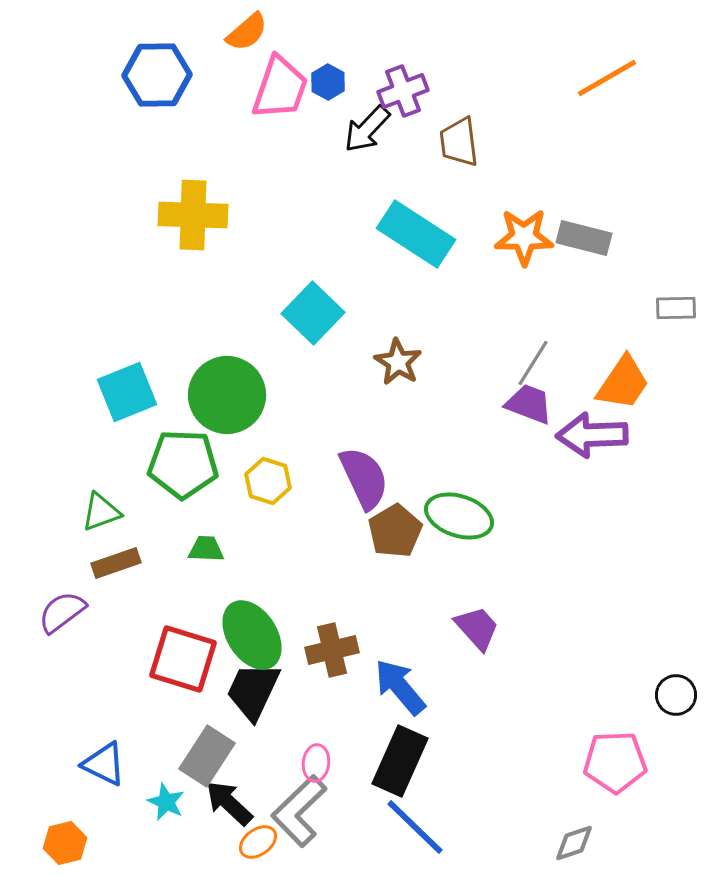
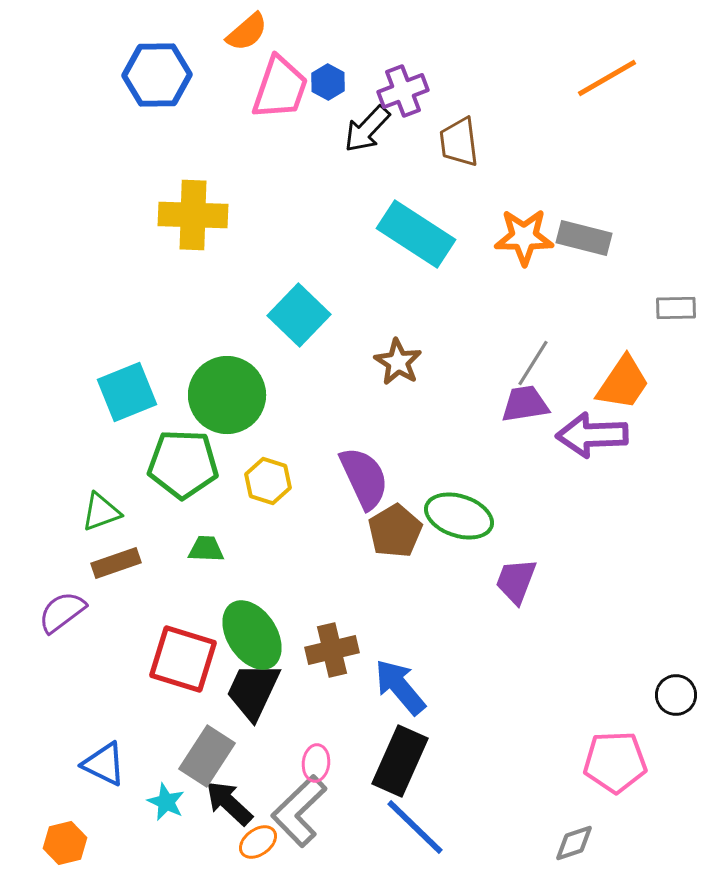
cyan square at (313, 313): moved 14 px left, 2 px down
purple trapezoid at (529, 404): moved 4 px left; rotated 30 degrees counterclockwise
purple trapezoid at (477, 628): moved 39 px right, 47 px up; rotated 117 degrees counterclockwise
